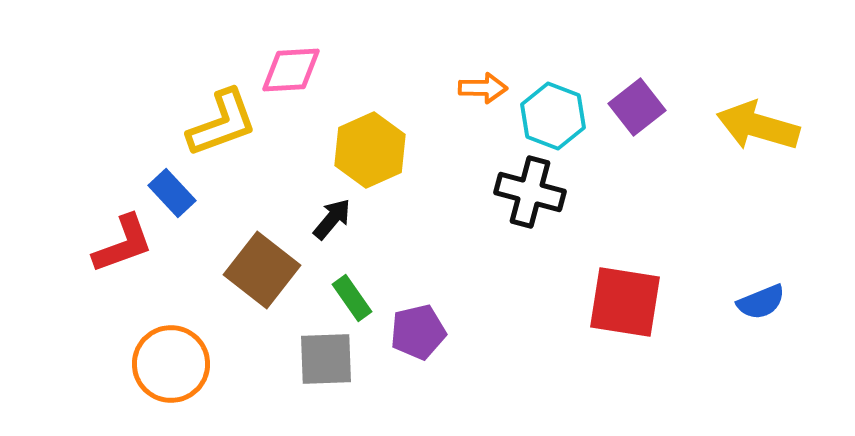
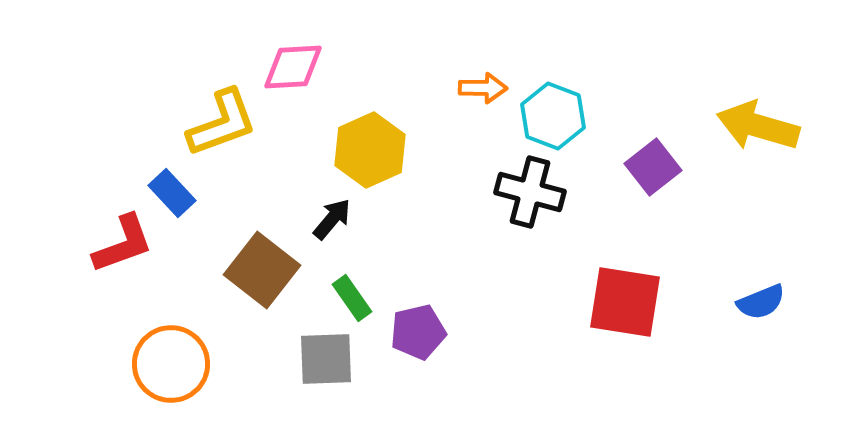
pink diamond: moved 2 px right, 3 px up
purple square: moved 16 px right, 60 px down
